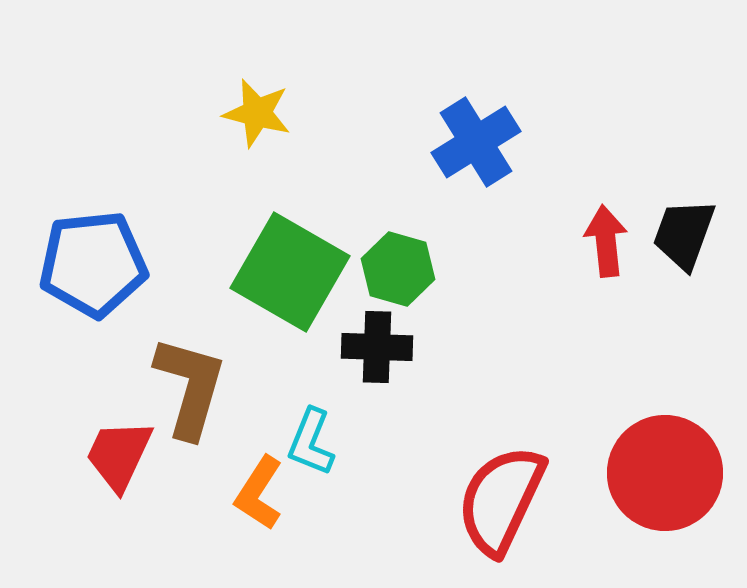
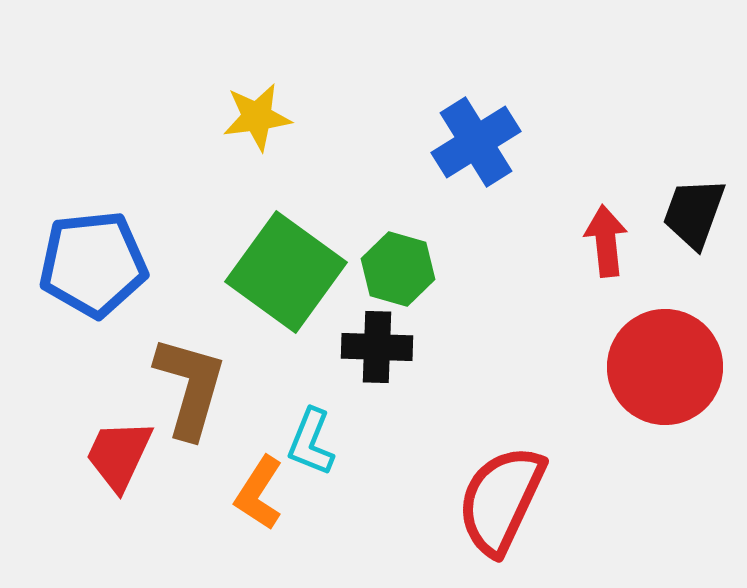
yellow star: moved 4 px down; rotated 22 degrees counterclockwise
black trapezoid: moved 10 px right, 21 px up
green square: moved 4 px left; rotated 6 degrees clockwise
red circle: moved 106 px up
